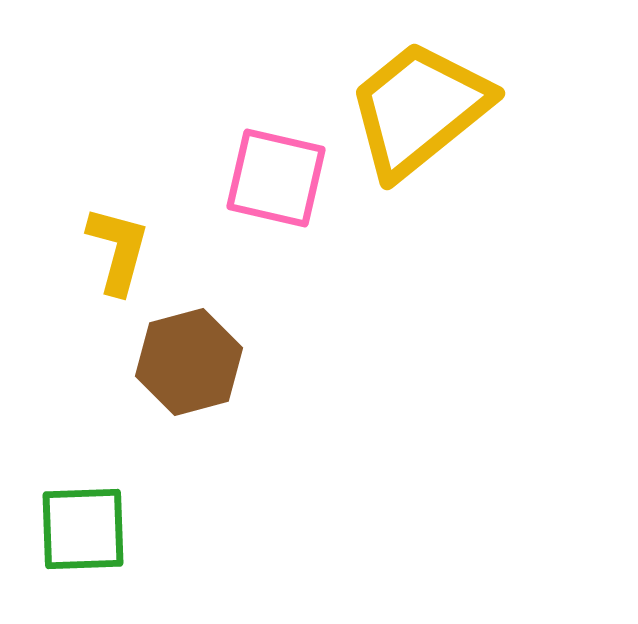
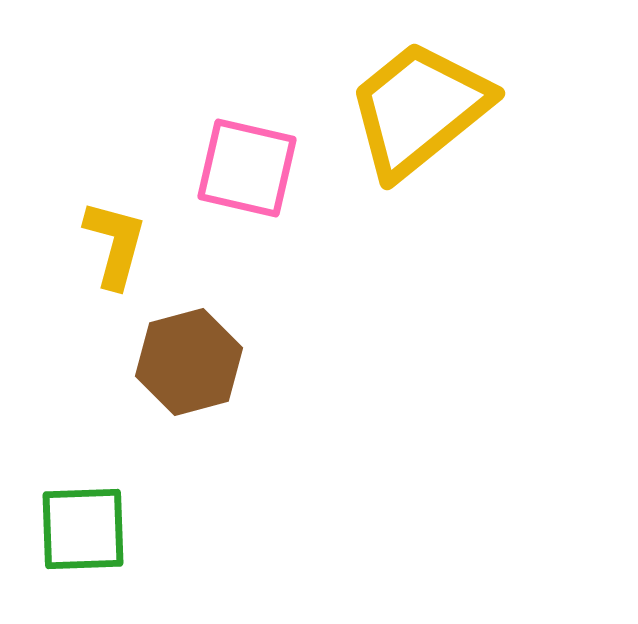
pink square: moved 29 px left, 10 px up
yellow L-shape: moved 3 px left, 6 px up
